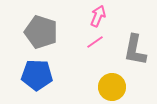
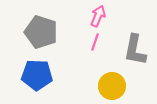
pink line: rotated 36 degrees counterclockwise
yellow circle: moved 1 px up
